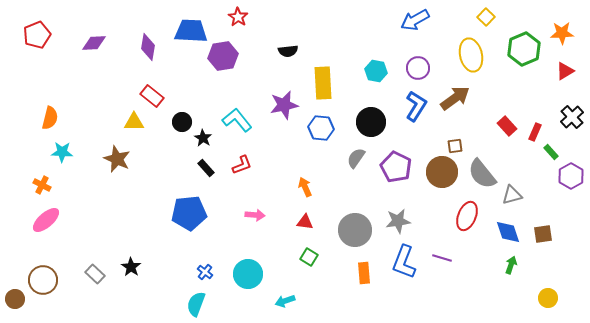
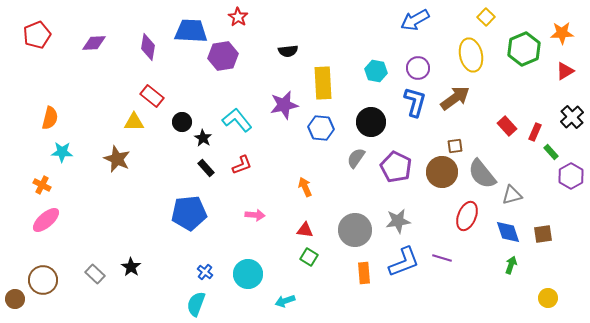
blue L-shape at (416, 106): moved 1 px left, 4 px up; rotated 16 degrees counterclockwise
red triangle at (305, 222): moved 8 px down
blue L-shape at (404, 262): rotated 132 degrees counterclockwise
